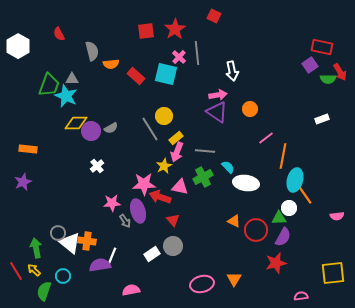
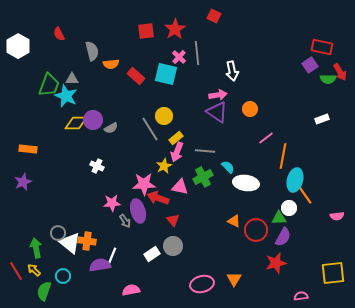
purple circle at (91, 131): moved 2 px right, 11 px up
white cross at (97, 166): rotated 24 degrees counterclockwise
red arrow at (160, 197): moved 2 px left, 1 px down
